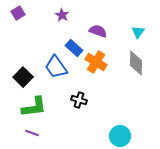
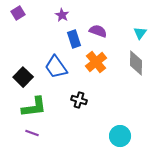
cyan triangle: moved 2 px right, 1 px down
blue rectangle: moved 9 px up; rotated 30 degrees clockwise
orange cross: rotated 20 degrees clockwise
